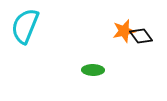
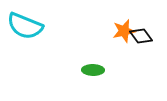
cyan semicircle: rotated 90 degrees counterclockwise
